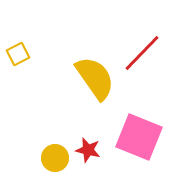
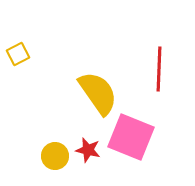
red line: moved 17 px right, 16 px down; rotated 42 degrees counterclockwise
yellow semicircle: moved 3 px right, 15 px down
pink square: moved 8 px left
yellow circle: moved 2 px up
